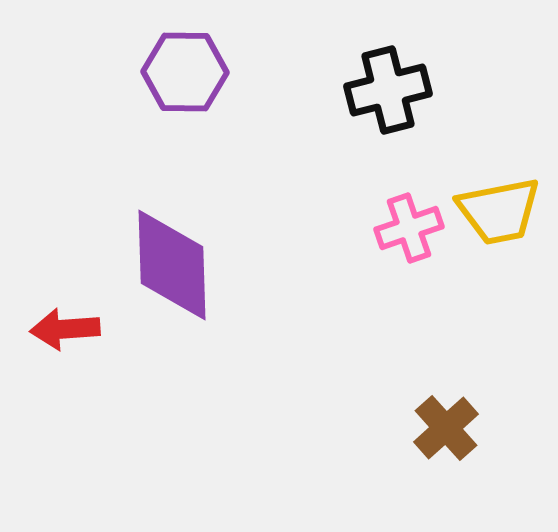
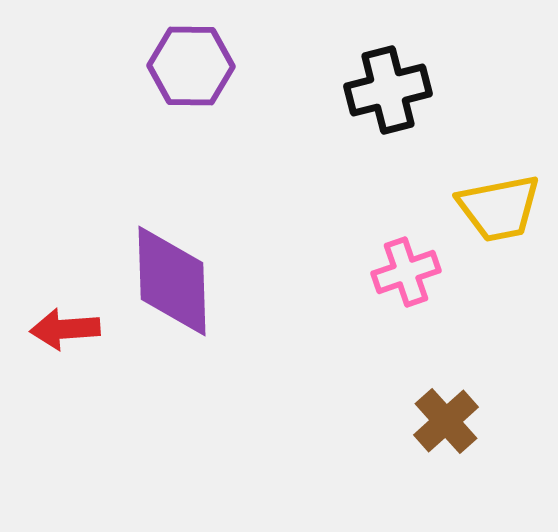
purple hexagon: moved 6 px right, 6 px up
yellow trapezoid: moved 3 px up
pink cross: moved 3 px left, 44 px down
purple diamond: moved 16 px down
brown cross: moved 7 px up
